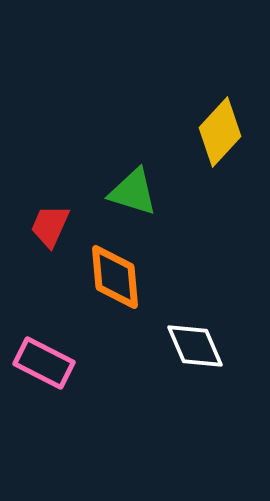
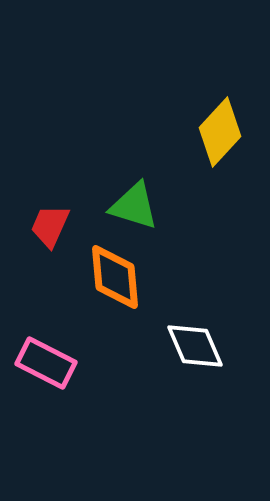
green triangle: moved 1 px right, 14 px down
pink rectangle: moved 2 px right
